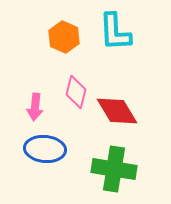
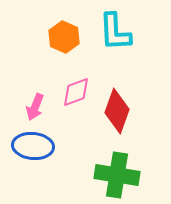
pink diamond: rotated 56 degrees clockwise
pink arrow: rotated 16 degrees clockwise
red diamond: rotated 51 degrees clockwise
blue ellipse: moved 12 px left, 3 px up
green cross: moved 3 px right, 6 px down
